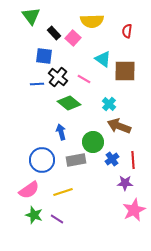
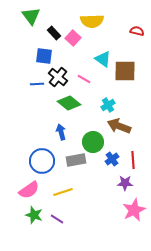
red semicircle: moved 10 px right; rotated 96 degrees clockwise
cyan cross: moved 1 px left, 1 px down; rotated 16 degrees clockwise
blue circle: moved 1 px down
